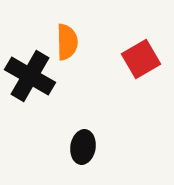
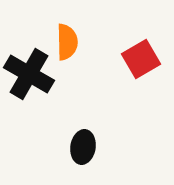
black cross: moved 1 px left, 2 px up
